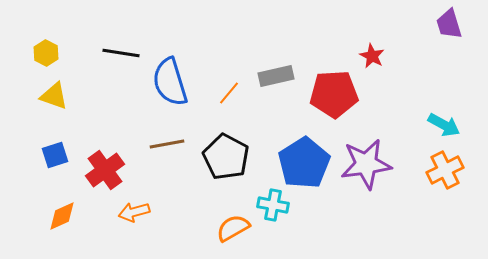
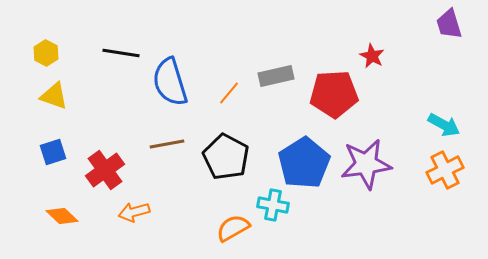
blue square: moved 2 px left, 3 px up
orange diamond: rotated 68 degrees clockwise
